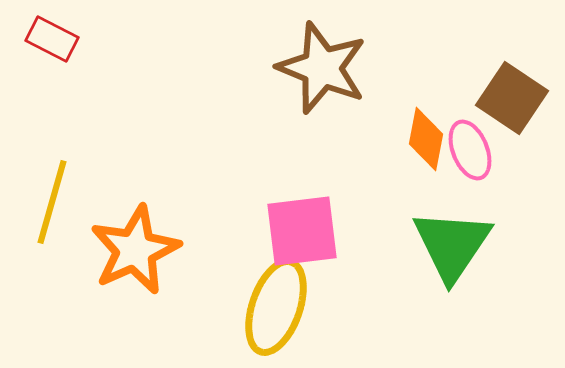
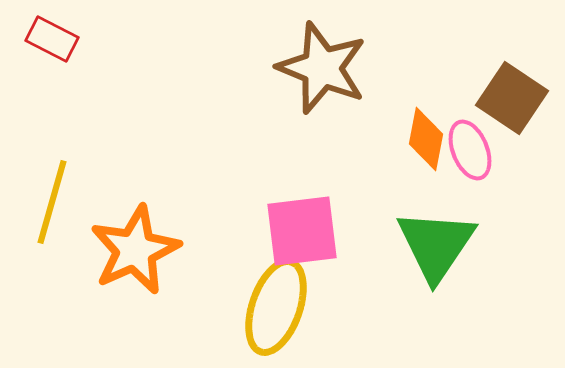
green triangle: moved 16 px left
